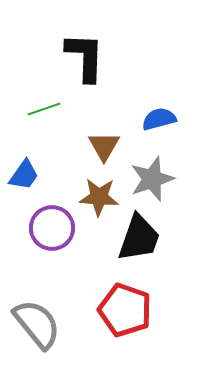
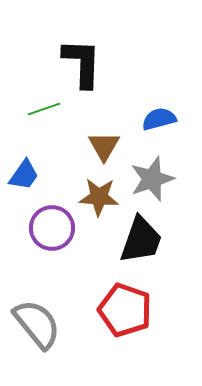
black L-shape: moved 3 px left, 6 px down
black trapezoid: moved 2 px right, 2 px down
